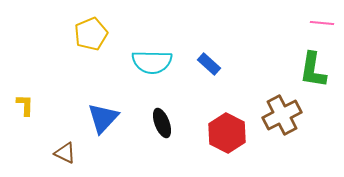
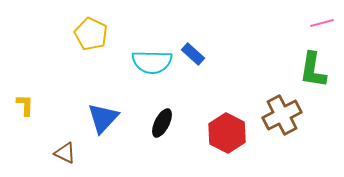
pink line: rotated 20 degrees counterclockwise
yellow pentagon: rotated 24 degrees counterclockwise
blue rectangle: moved 16 px left, 10 px up
black ellipse: rotated 48 degrees clockwise
